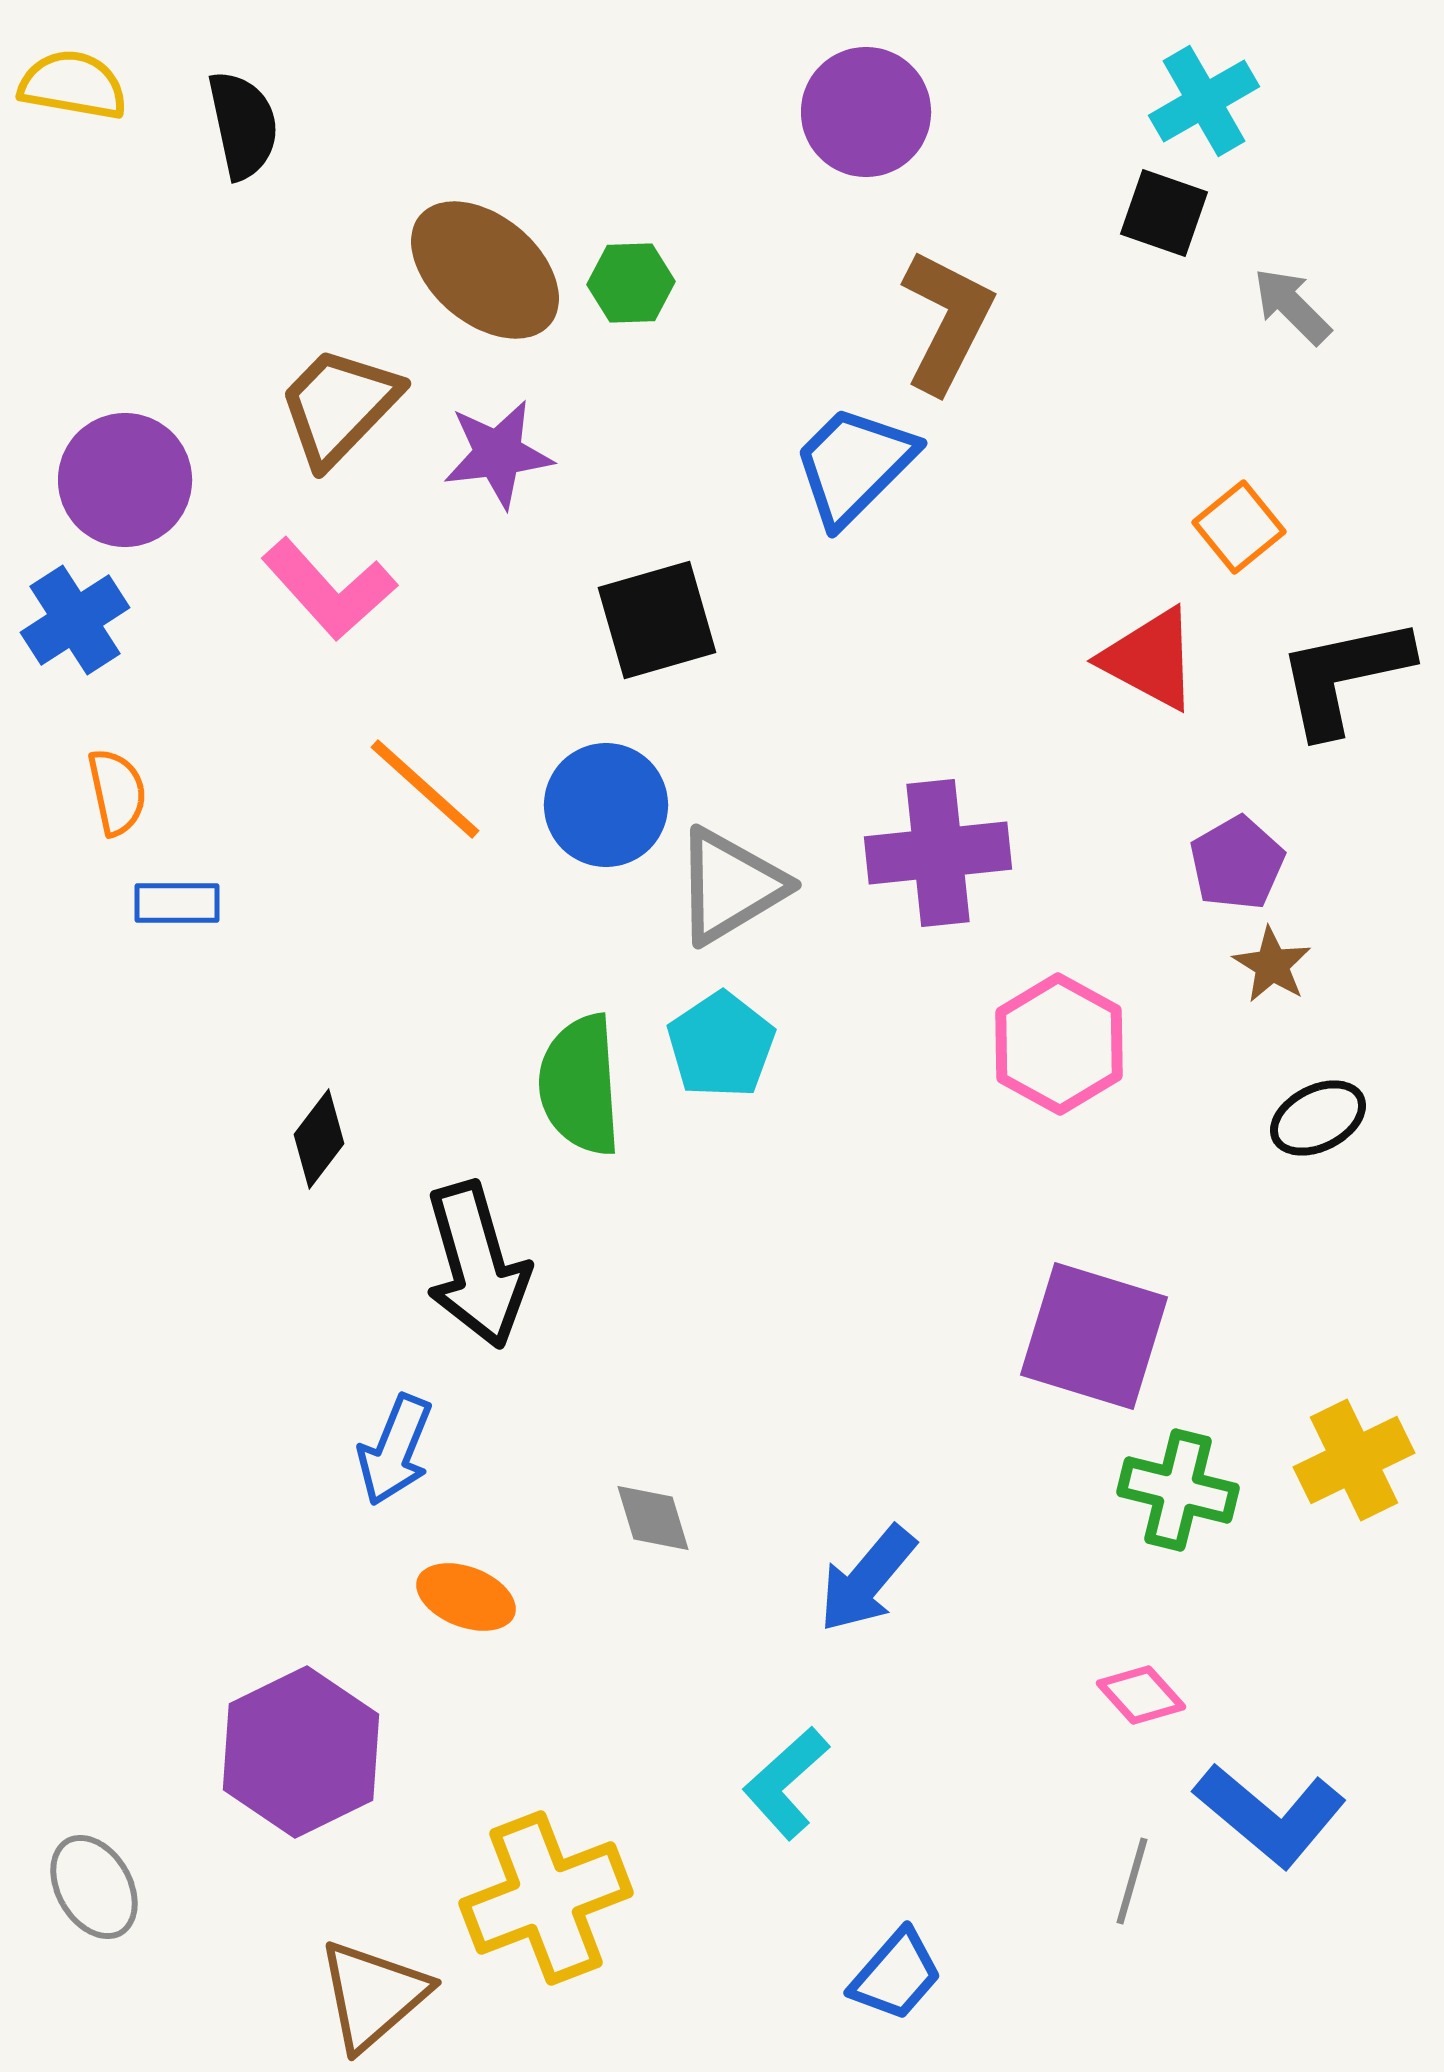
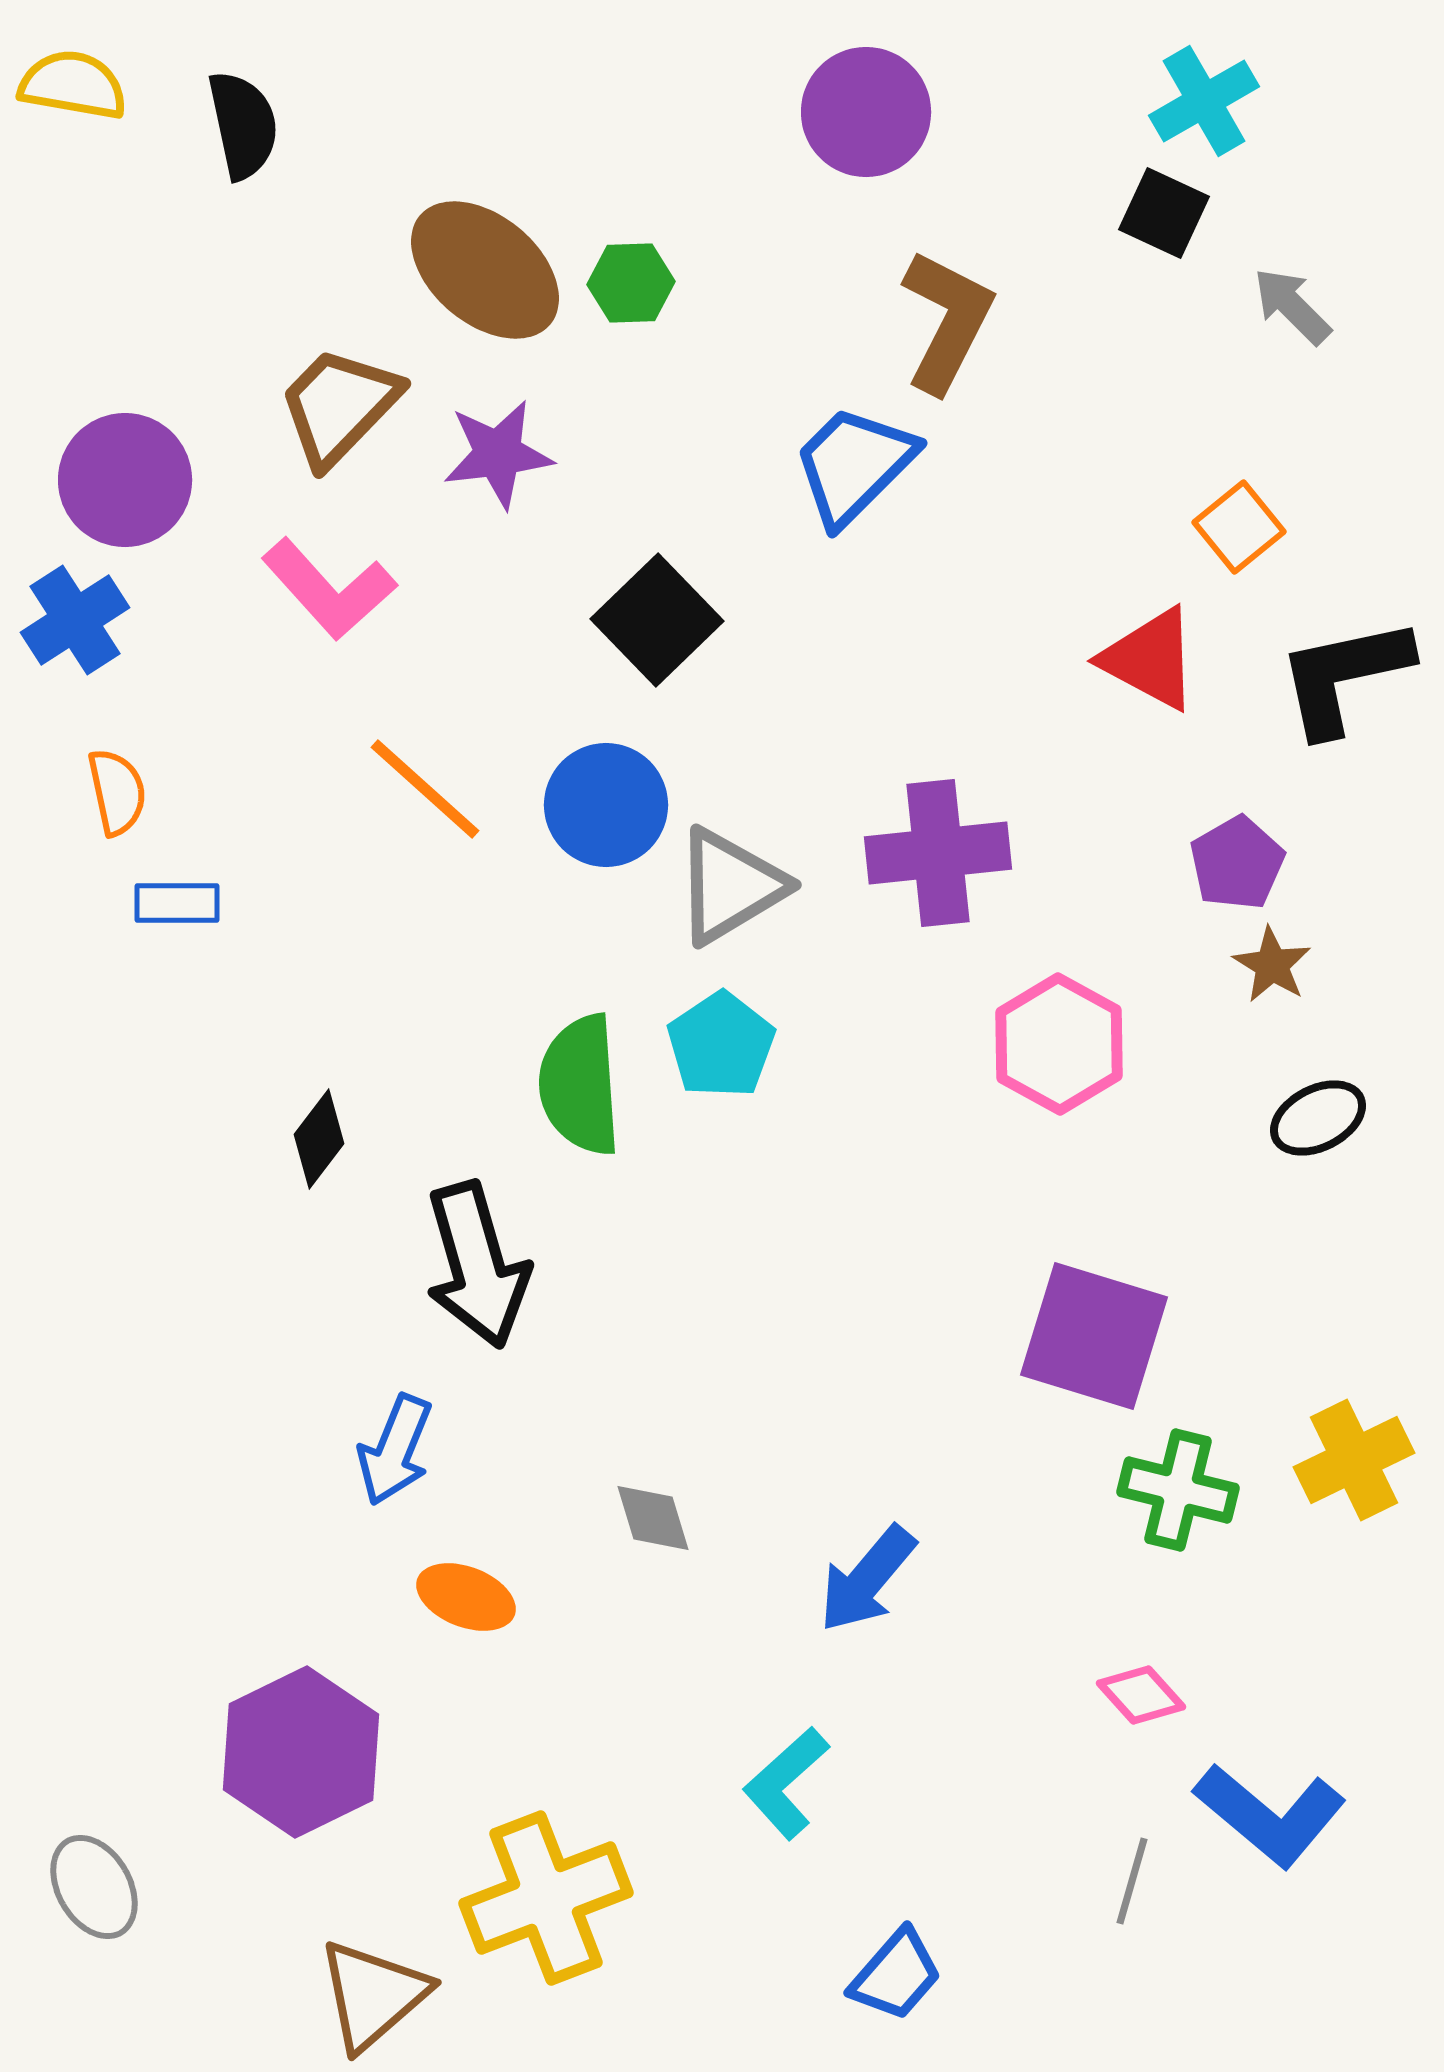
black square at (1164, 213): rotated 6 degrees clockwise
black square at (657, 620): rotated 28 degrees counterclockwise
